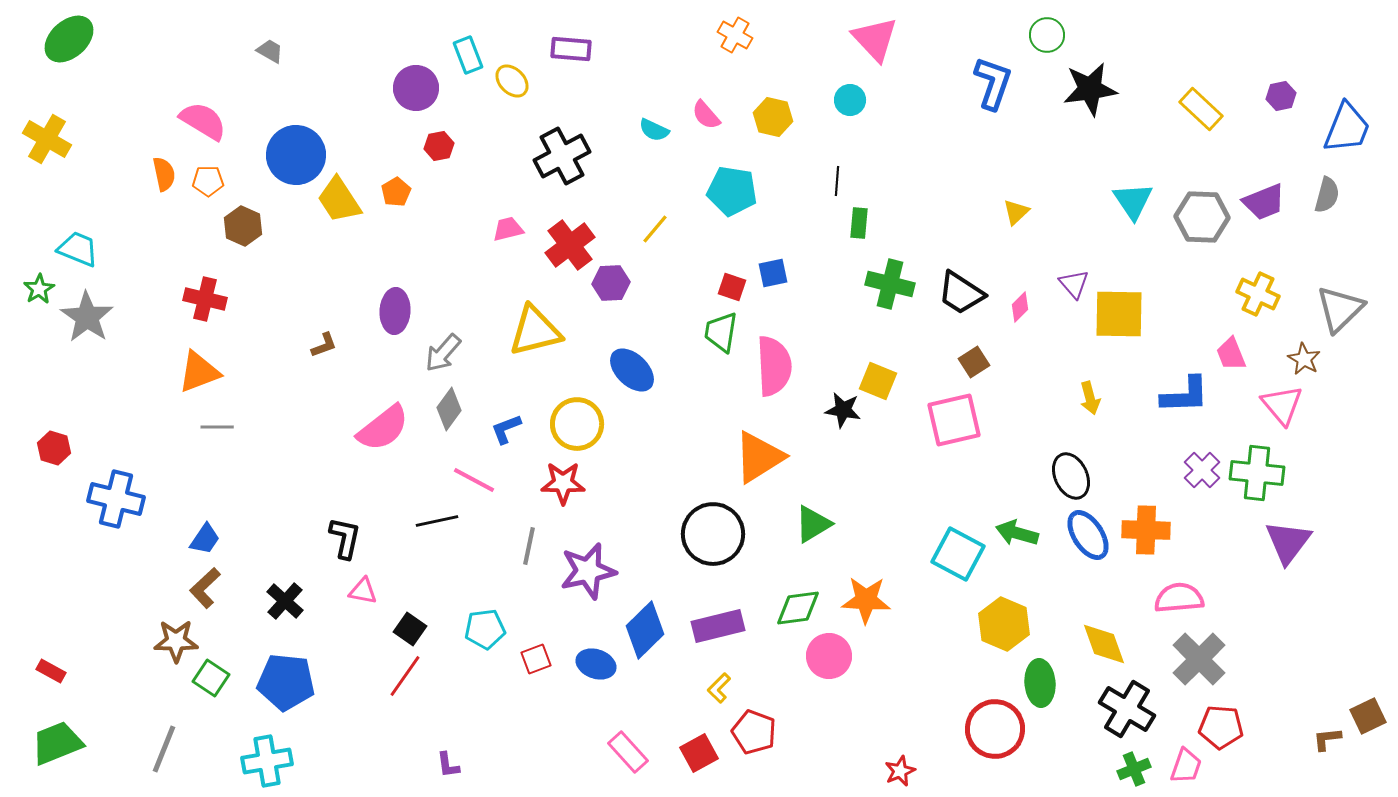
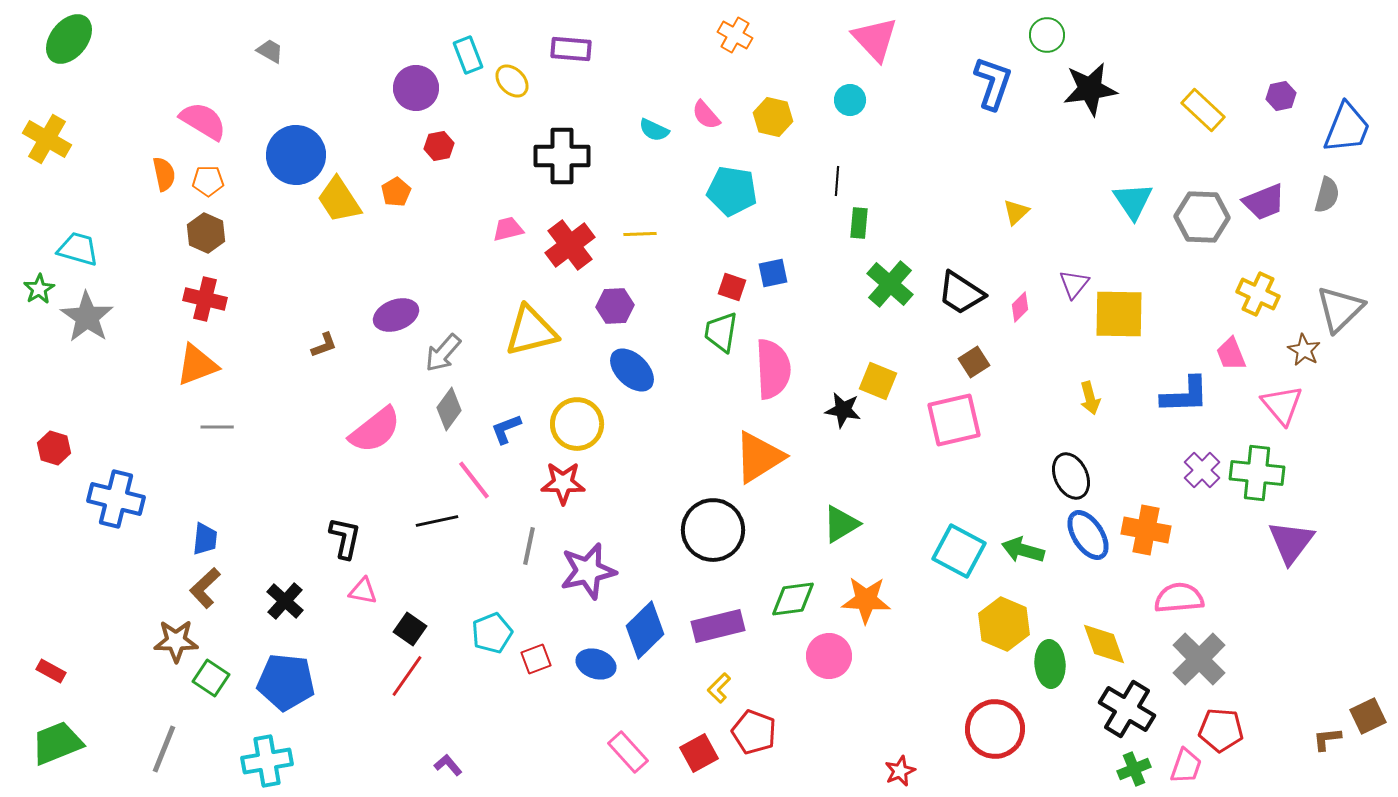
green ellipse at (69, 39): rotated 9 degrees counterclockwise
yellow rectangle at (1201, 109): moved 2 px right, 1 px down
black cross at (562, 156): rotated 28 degrees clockwise
brown hexagon at (243, 226): moved 37 px left, 7 px down
yellow line at (655, 229): moved 15 px left, 5 px down; rotated 48 degrees clockwise
cyan trapezoid at (78, 249): rotated 6 degrees counterclockwise
purple hexagon at (611, 283): moved 4 px right, 23 px down
green cross at (890, 284): rotated 27 degrees clockwise
purple triangle at (1074, 284): rotated 20 degrees clockwise
purple ellipse at (395, 311): moved 1 px right, 4 px down; rotated 66 degrees clockwise
yellow triangle at (535, 331): moved 4 px left
brown star at (1304, 359): moved 9 px up
pink semicircle at (774, 366): moved 1 px left, 3 px down
orange triangle at (199, 372): moved 2 px left, 7 px up
pink semicircle at (383, 428): moved 8 px left, 2 px down
pink line at (474, 480): rotated 24 degrees clockwise
green triangle at (813, 524): moved 28 px right
orange cross at (1146, 530): rotated 9 degrees clockwise
green arrow at (1017, 533): moved 6 px right, 17 px down
black circle at (713, 534): moved 4 px up
blue trapezoid at (205, 539): rotated 28 degrees counterclockwise
purple triangle at (1288, 542): moved 3 px right
cyan square at (958, 554): moved 1 px right, 3 px up
green diamond at (798, 608): moved 5 px left, 9 px up
cyan pentagon at (485, 629): moved 7 px right, 4 px down; rotated 15 degrees counterclockwise
red line at (405, 676): moved 2 px right
green ellipse at (1040, 683): moved 10 px right, 19 px up
red pentagon at (1221, 727): moved 3 px down
purple L-shape at (448, 765): rotated 148 degrees clockwise
